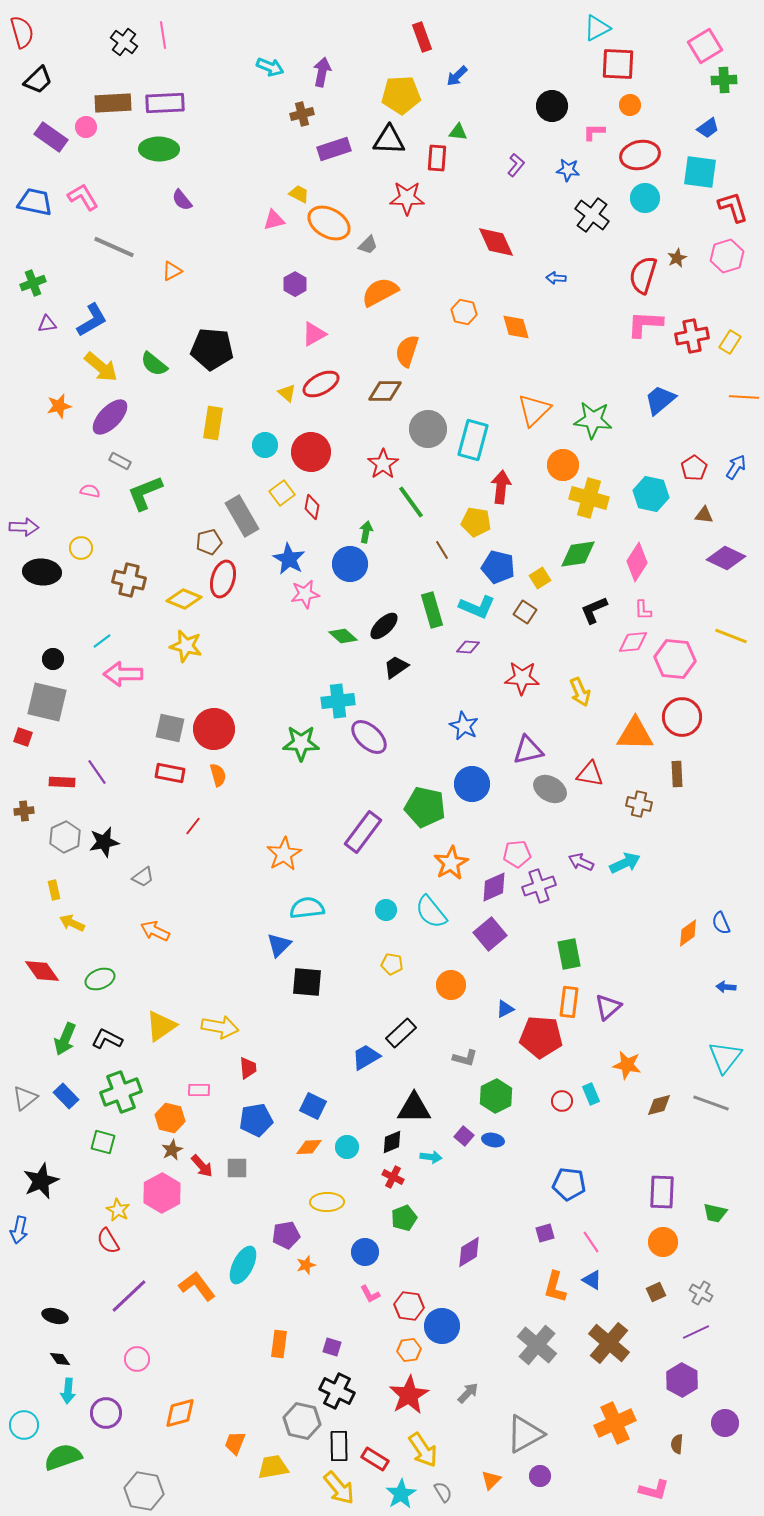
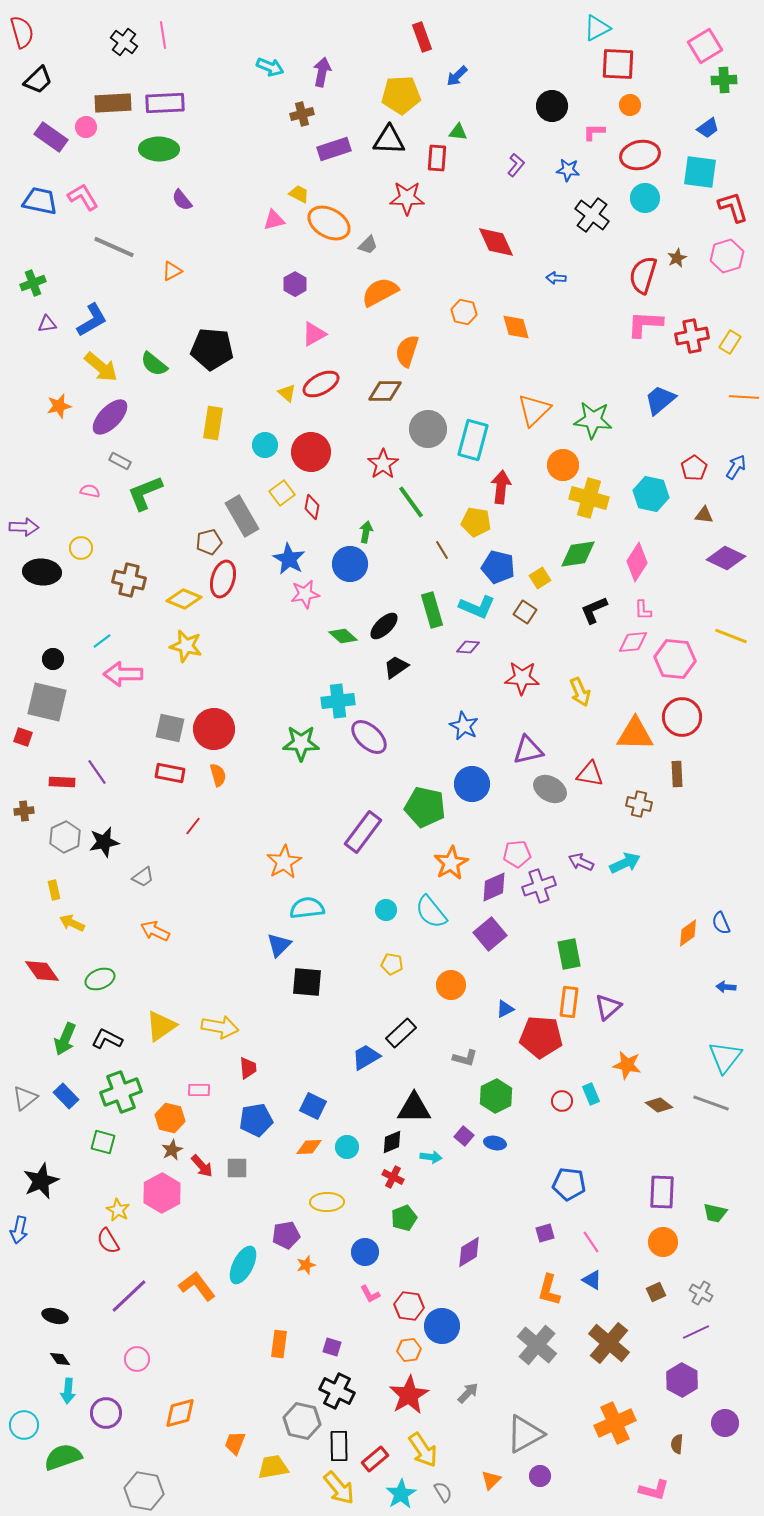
blue trapezoid at (35, 202): moved 5 px right, 1 px up
orange star at (284, 854): moved 8 px down
brown diamond at (659, 1105): rotated 52 degrees clockwise
blue ellipse at (493, 1140): moved 2 px right, 3 px down
orange L-shape at (555, 1287): moved 6 px left, 3 px down
red rectangle at (375, 1459): rotated 72 degrees counterclockwise
